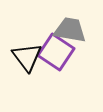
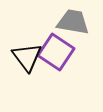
gray trapezoid: moved 3 px right, 8 px up
